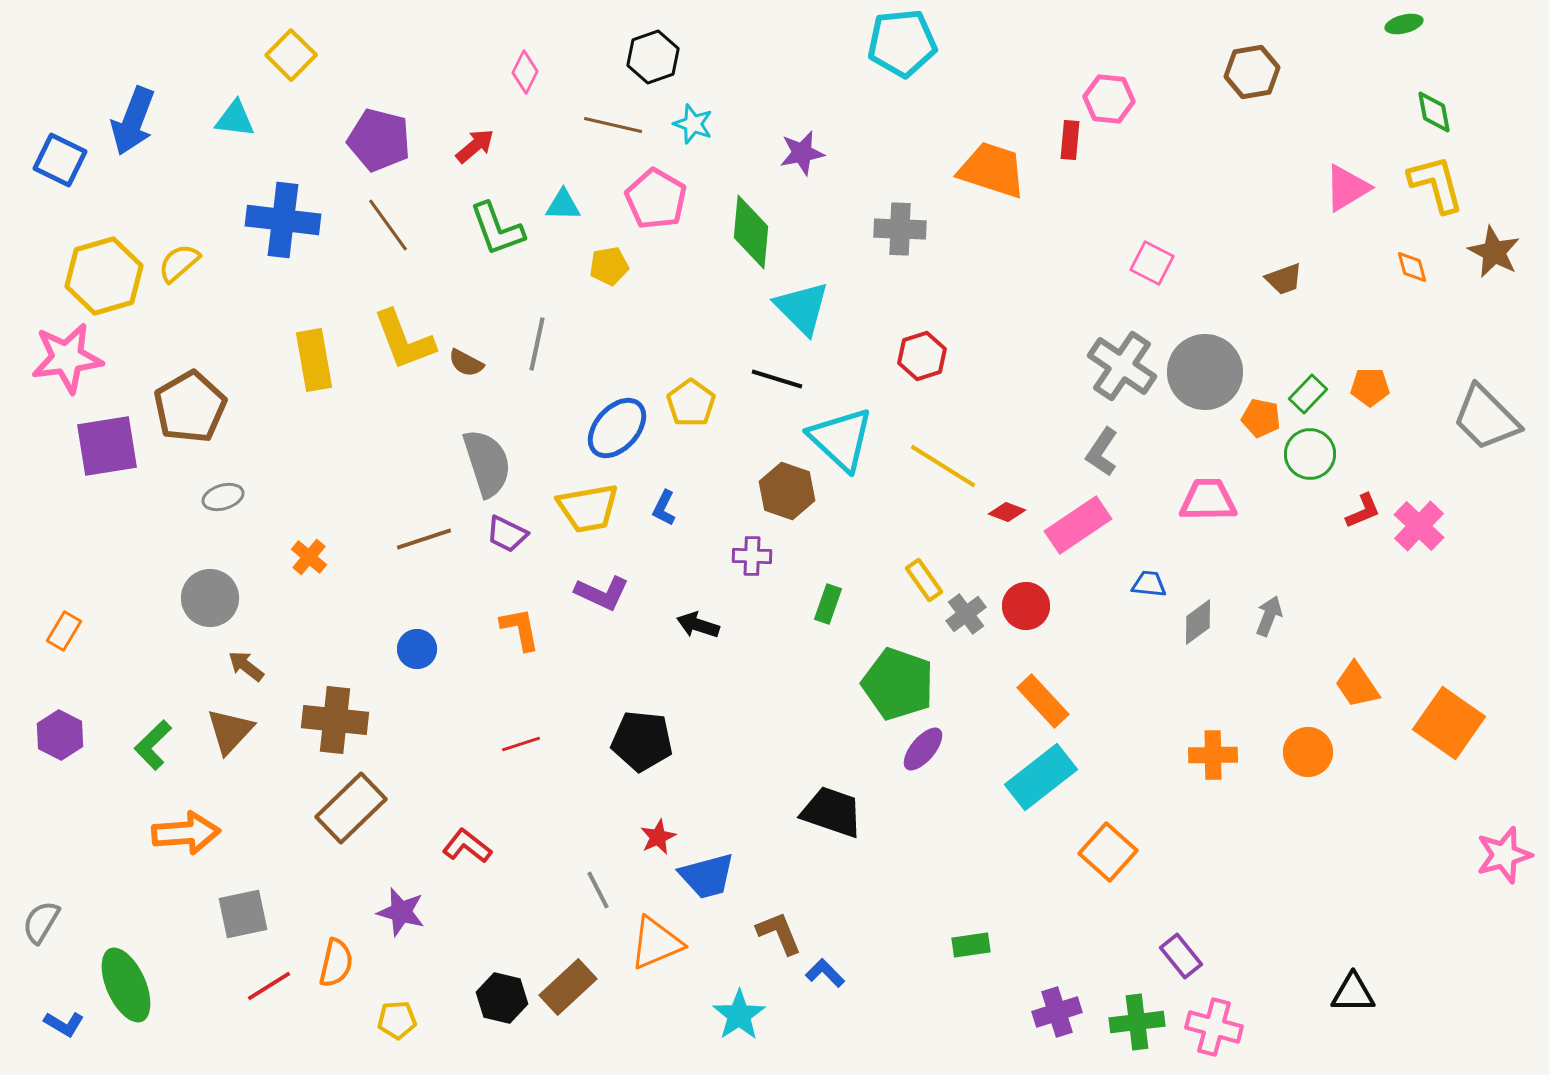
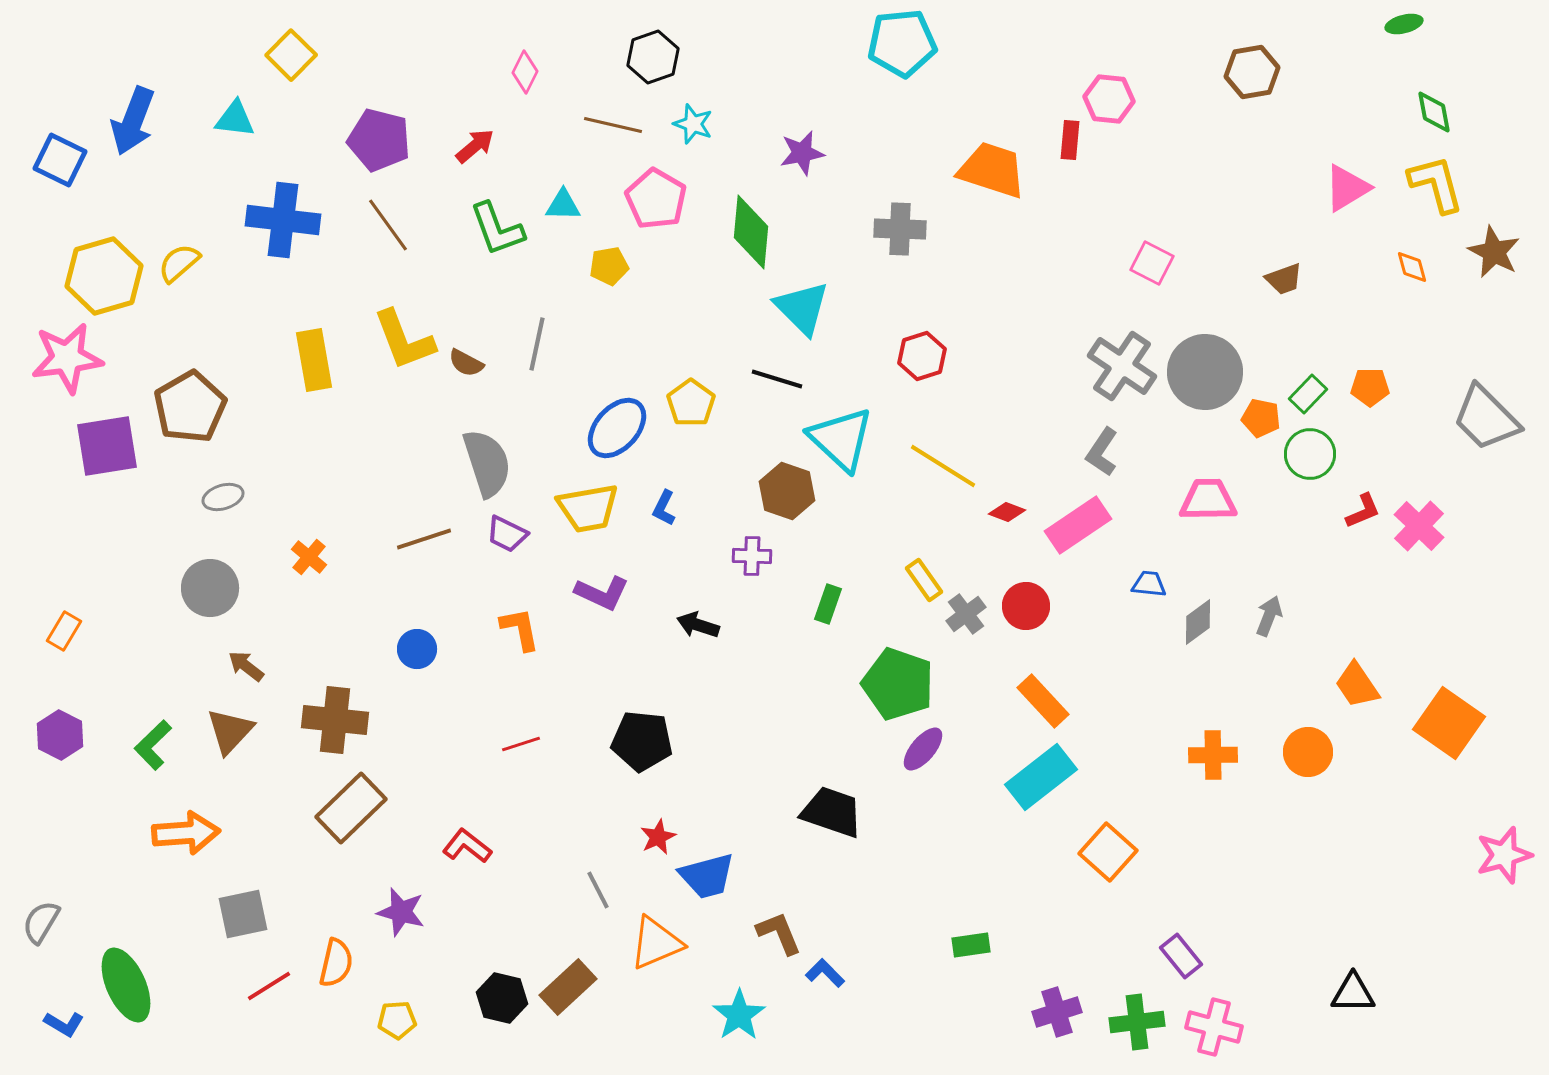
gray circle at (210, 598): moved 10 px up
